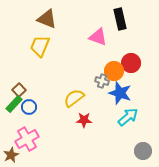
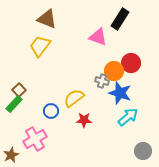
black rectangle: rotated 45 degrees clockwise
yellow trapezoid: rotated 15 degrees clockwise
blue circle: moved 22 px right, 4 px down
pink cross: moved 8 px right
